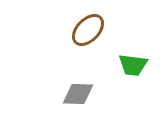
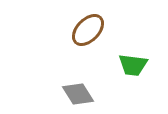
gray diamond: rotated 56 degrees clockwise
